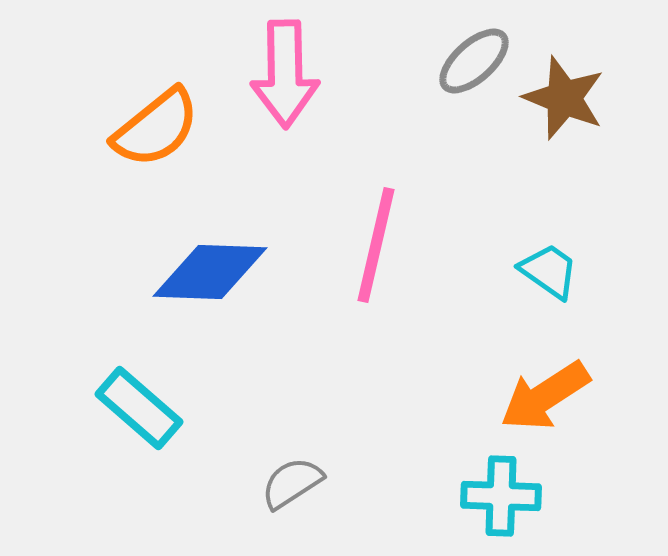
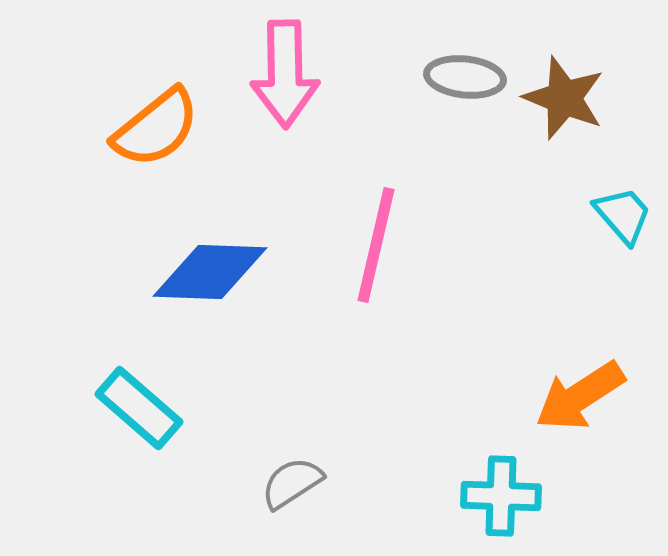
gray ellipse: moved 9 px left, 16 px down; rotated 48 degrees clockwise
cyan trapezoid: moved 74 px right, 56 px up; rotated 14 degrees clockwise
orange arrow: moved 35 px right
